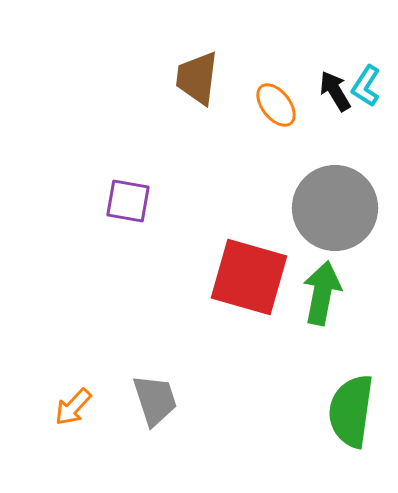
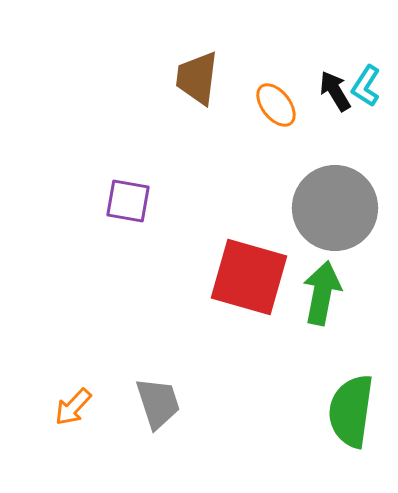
gray trapezoid: moved 3 px right, 3 px down
